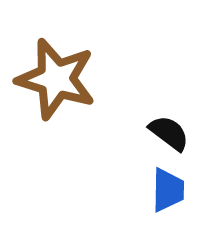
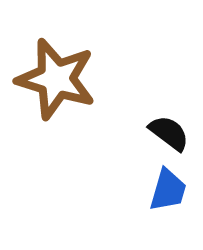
blue trapezoid: rotated 15 degrees clockwise
